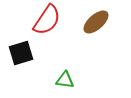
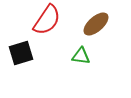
brown ellipse: moved 2 px down
green triangle: moved 16 px right, 24 px up
